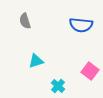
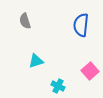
blue semicircle: rotated 90 degrees clockwise
pink square: rotated 12 degrees clockwise
cyan cross: rotated 16 degrees counterclockwise
